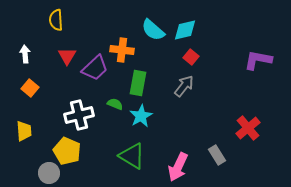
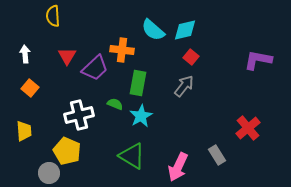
yellow semicircle: moved 3 px left, 4 px up
